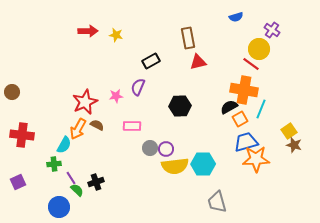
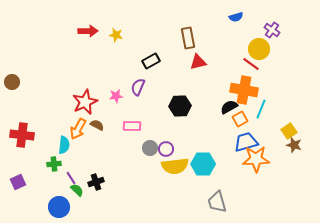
brown circle: moved 10 px up
cyan semicircle: rotated 24 degrees counterclockwise
